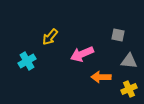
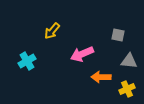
yellow arrow: moved 2 px right, 6 px up
yellow cross: moved 2 px left
